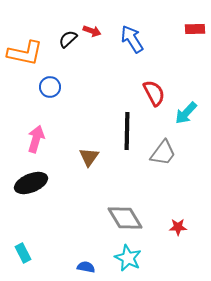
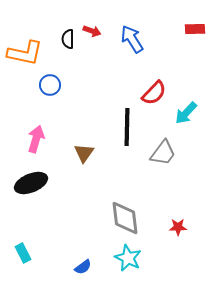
black semicircle: rotated 48 degrees counterclockwise
blue circle: moved 2 px up
red semicircle: rotated 72 degrees clockwise
black line: moved 4 px up
brown triangle: moved 5 px left, 4 px up
gray diamond: rotated 24 degrees clockwise
blue semicircle: moved 3 px left; rotated 132 degrees clockwise
